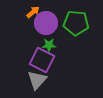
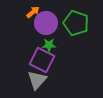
green pentagon: rotated 15 degrees clockwise
